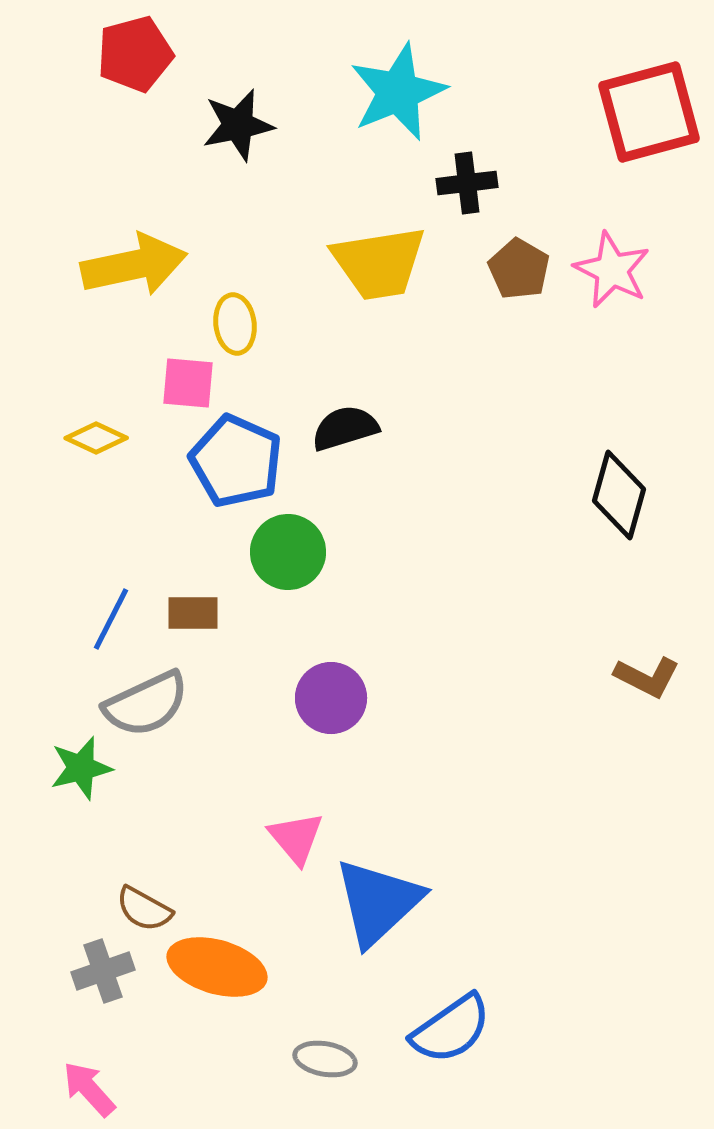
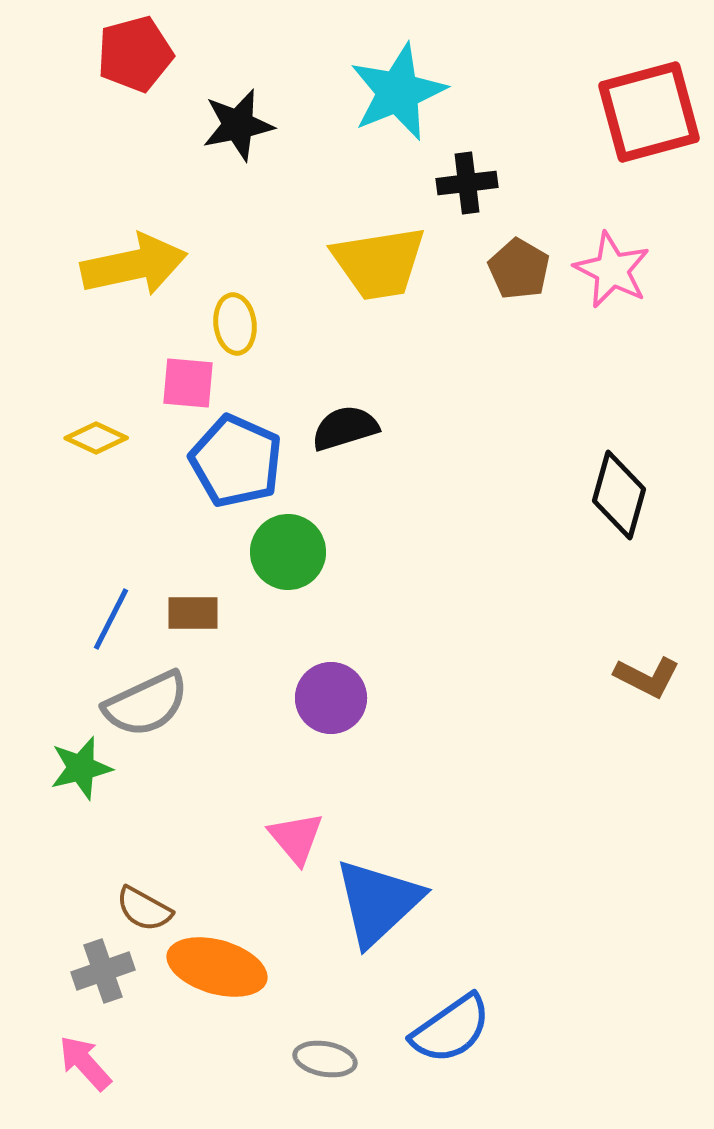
pink arrow: moved 4 px left, 26 px up
